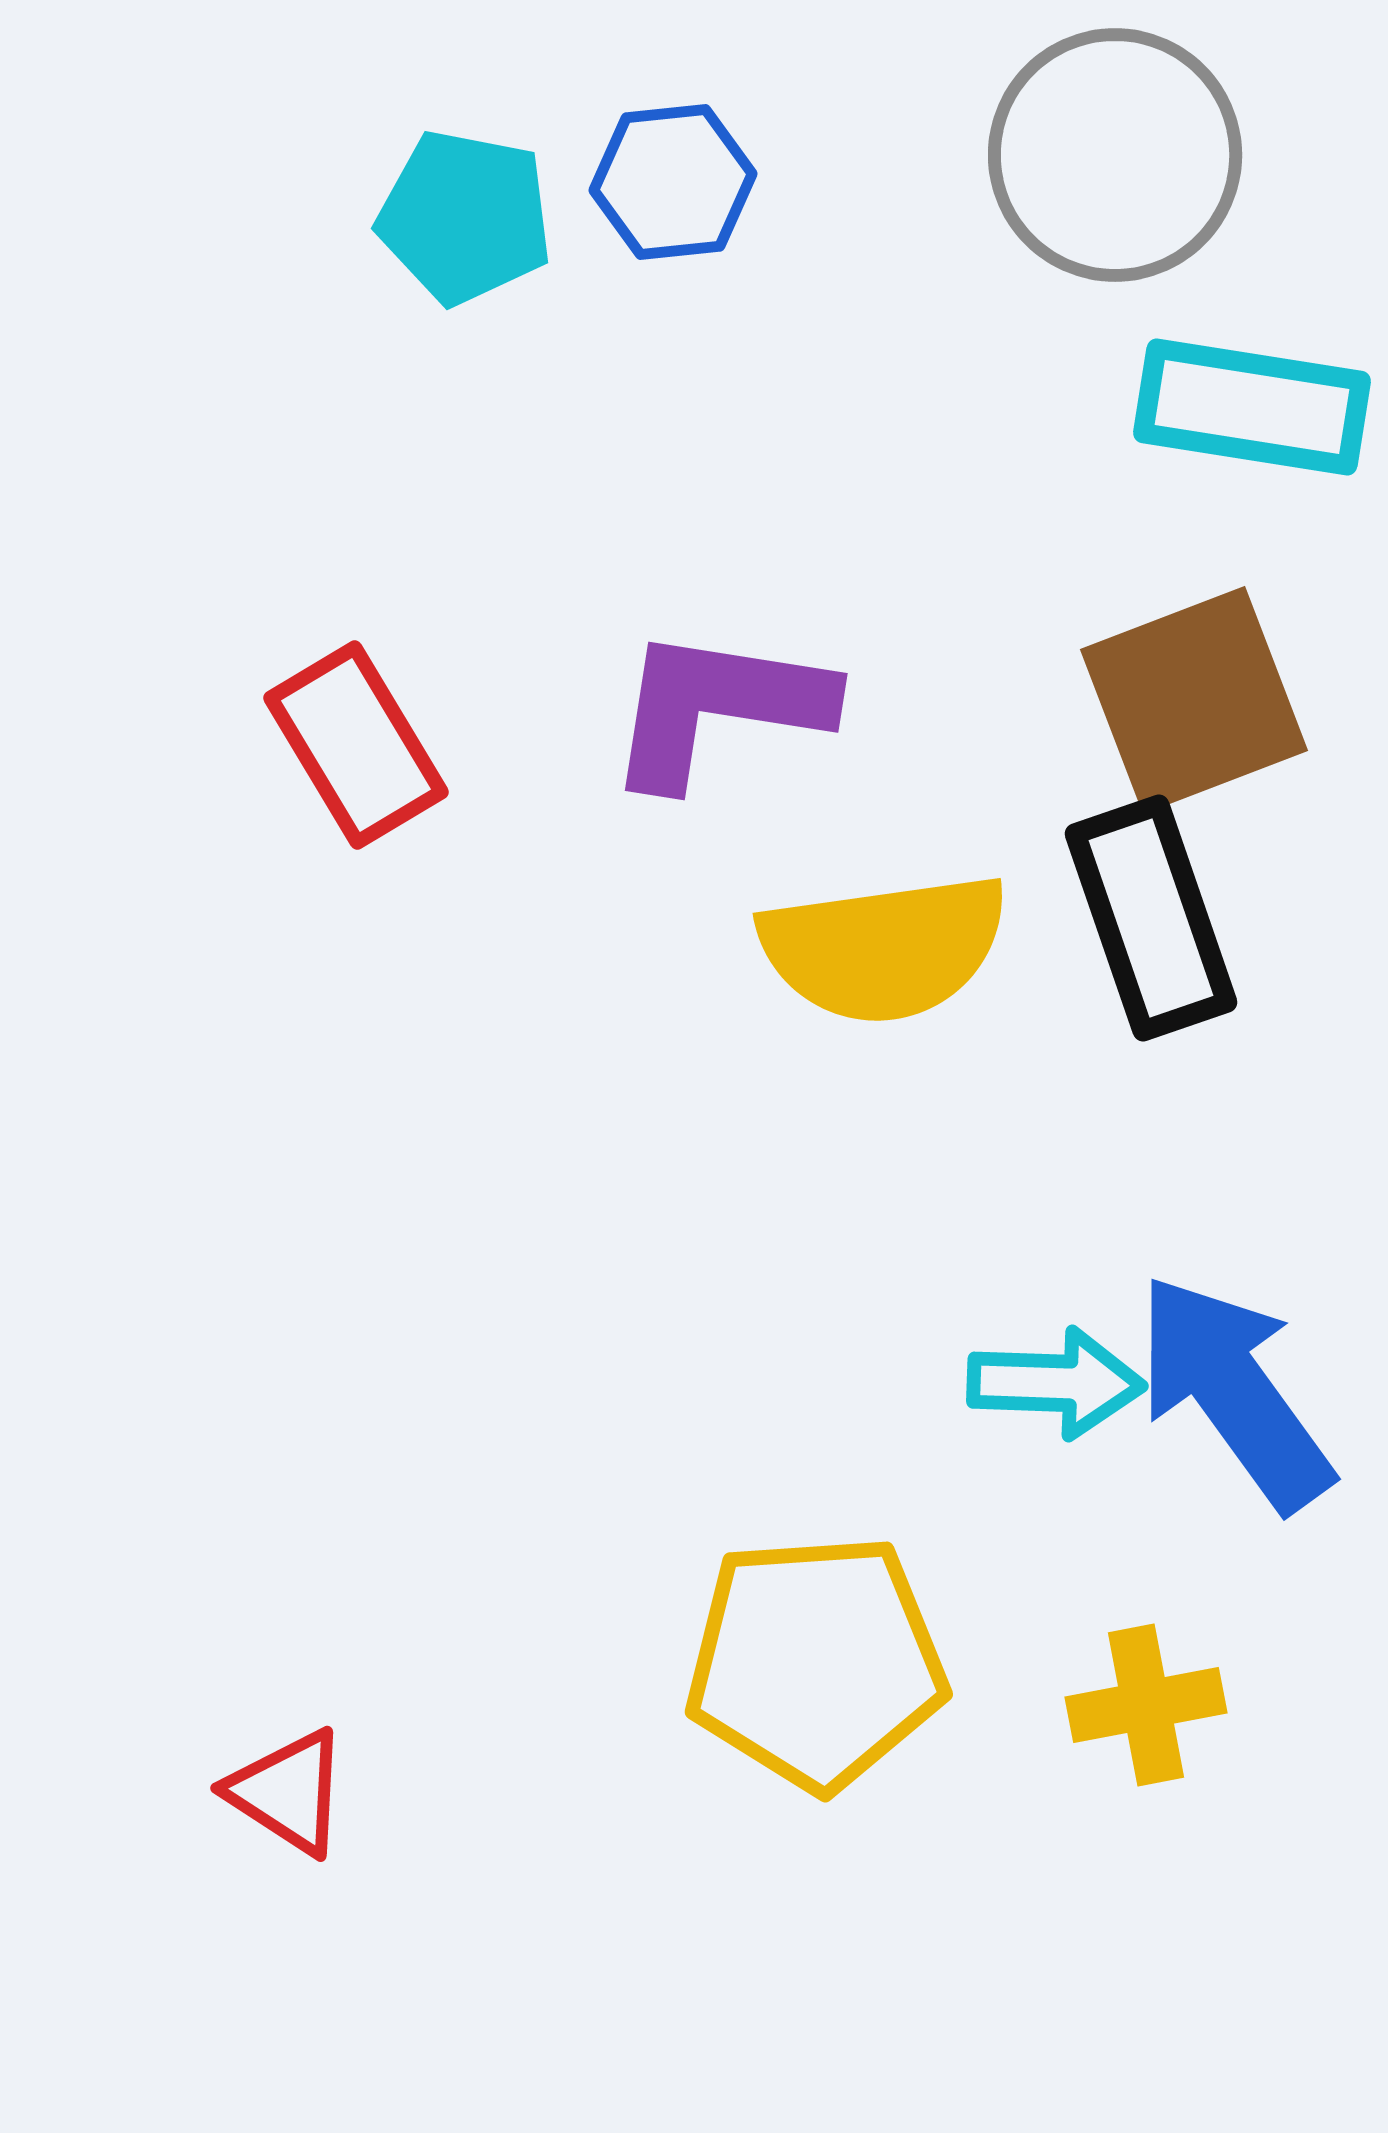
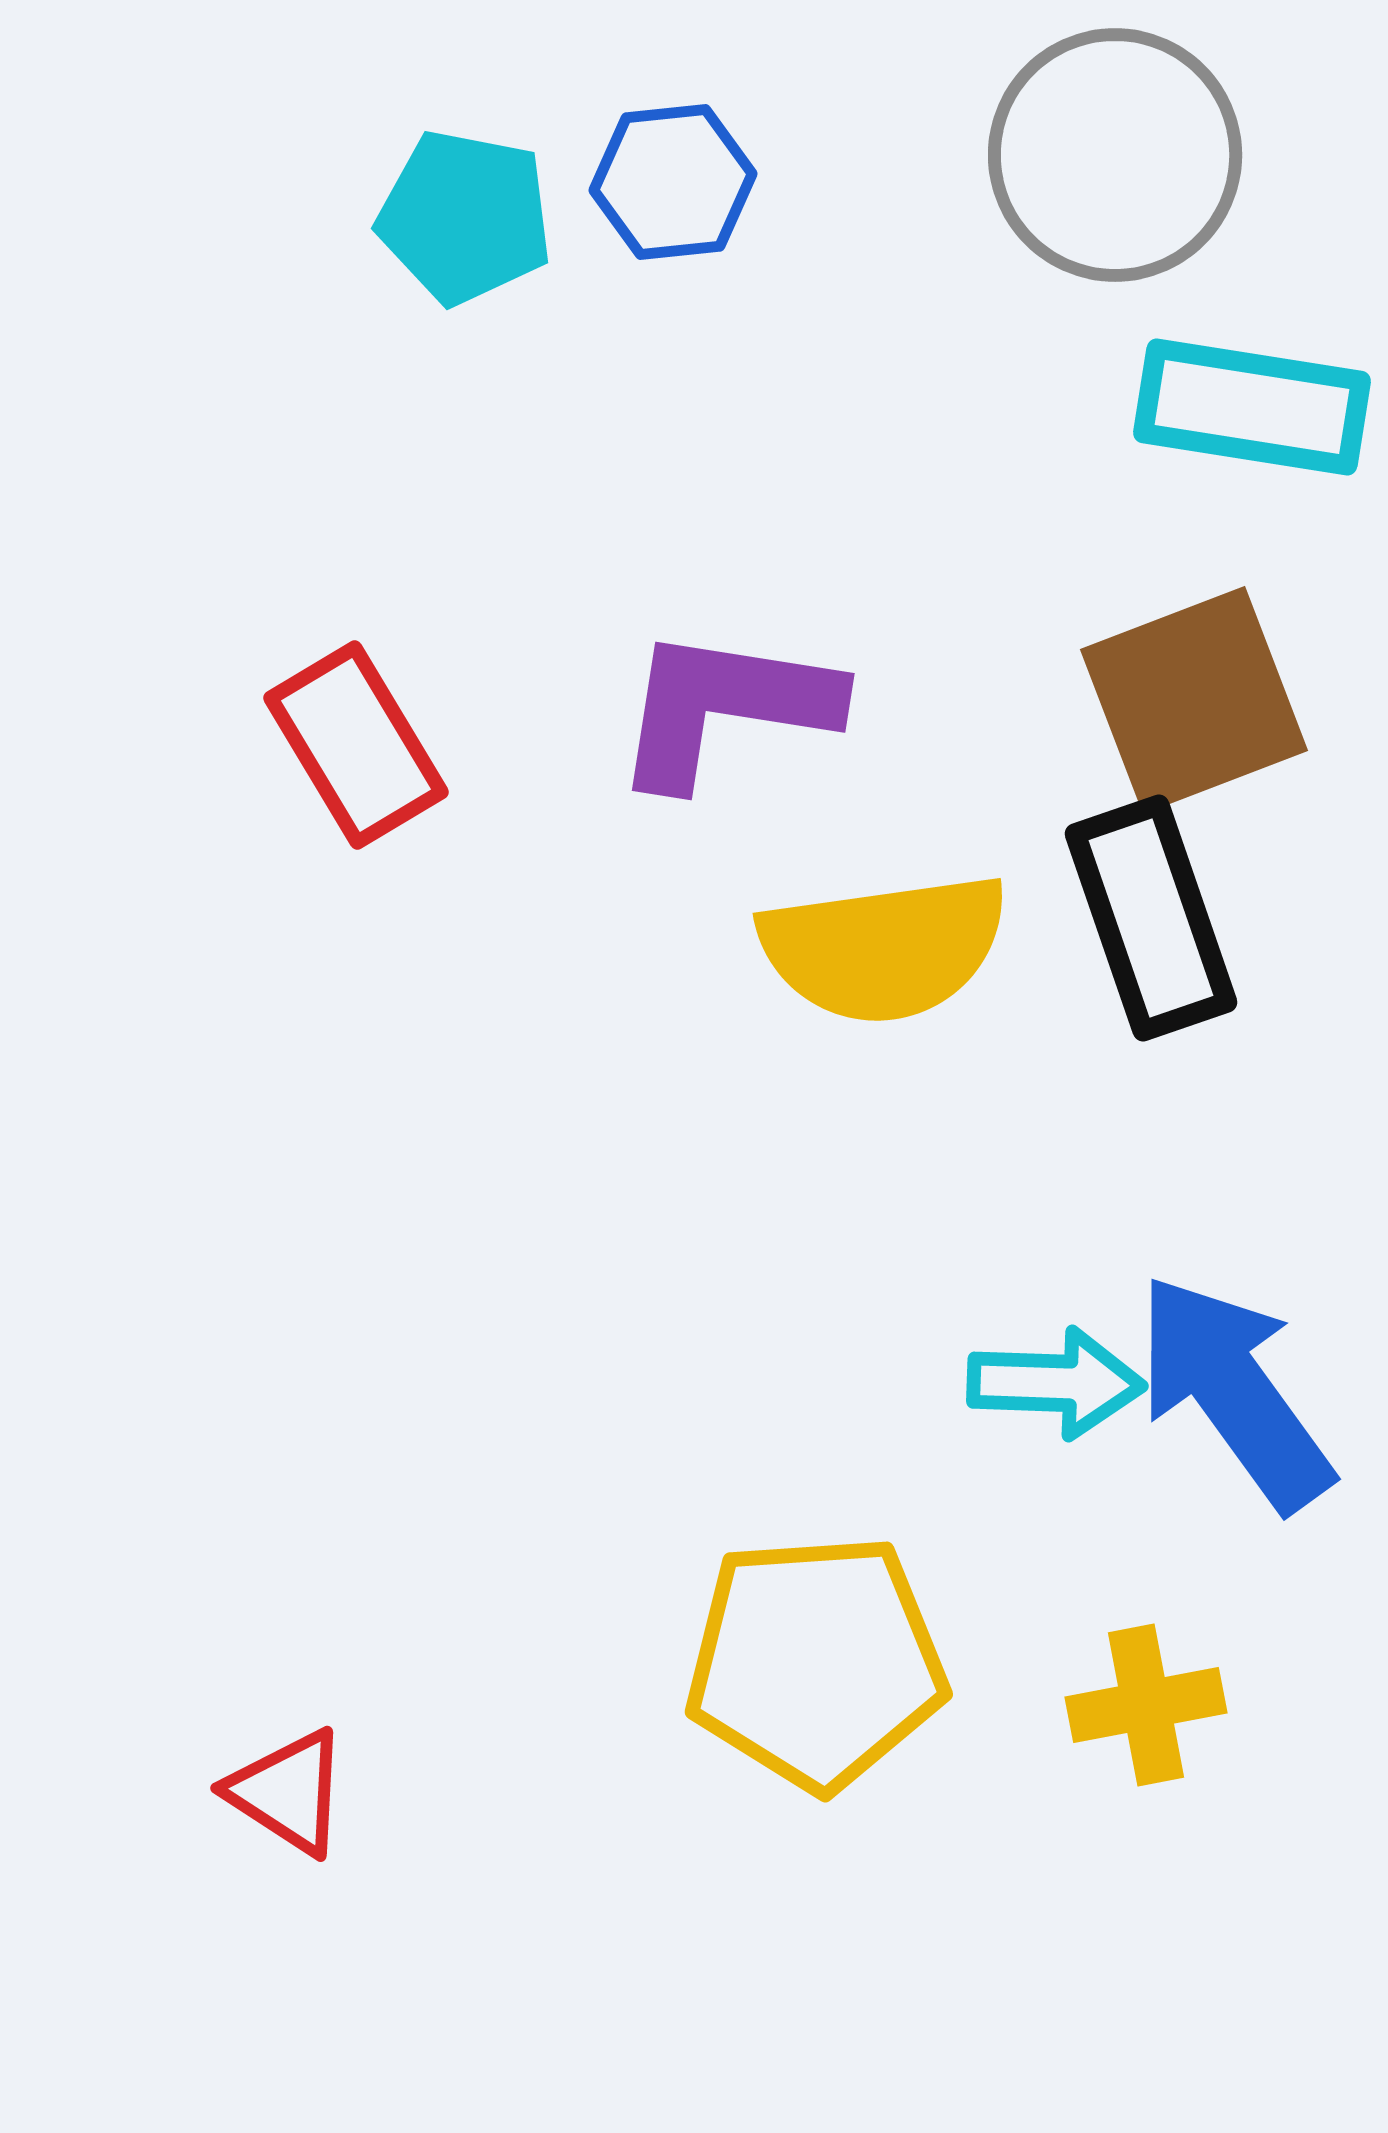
purple L-shape: moved 7 px right
